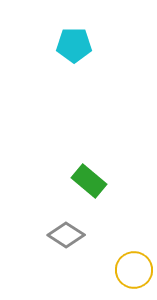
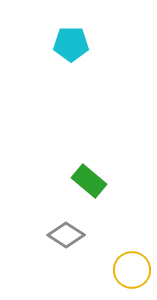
cyan pentagon: moved 3 px left, 1 px up
yellow circle: moved 2 px left
